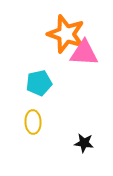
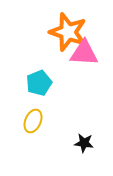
orange star: moved 2 px right, 2 px up
cyan pentagon: rotated 10 degrees counterclockwise
yellow ellipse: moved 1 px up; rotated 25 degrees clockwise
